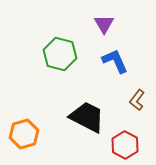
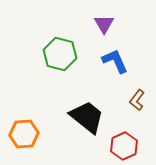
black trapezoid: rotated 12 degrees clockwise
orange hexagon: rotated 12 degrees clockwise
red hexagon: moved 1 px left, 1 px down; rotated 8 degrees clockwise
